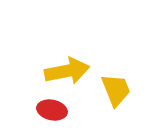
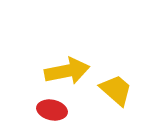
yellow trapezoid: rotated 27 degrees counterclockwise
